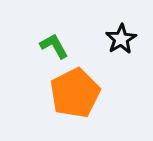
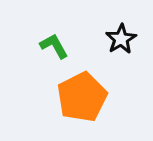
orange pentagon: moved 7 px right, 4 px down
